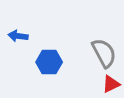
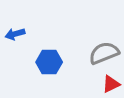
blue arrow: moved 3 px left, 2 px up; rotated 24 degrees counterclockwise
gray semicircle: rotated 84 degrees counterclockwise
